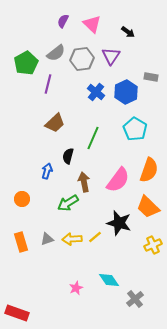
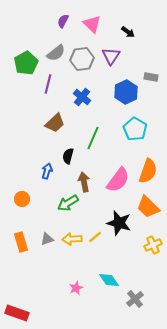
blue cross: moved 14 px left, 5 px down
orange semicircle: moved 1 px left, 1 px down
